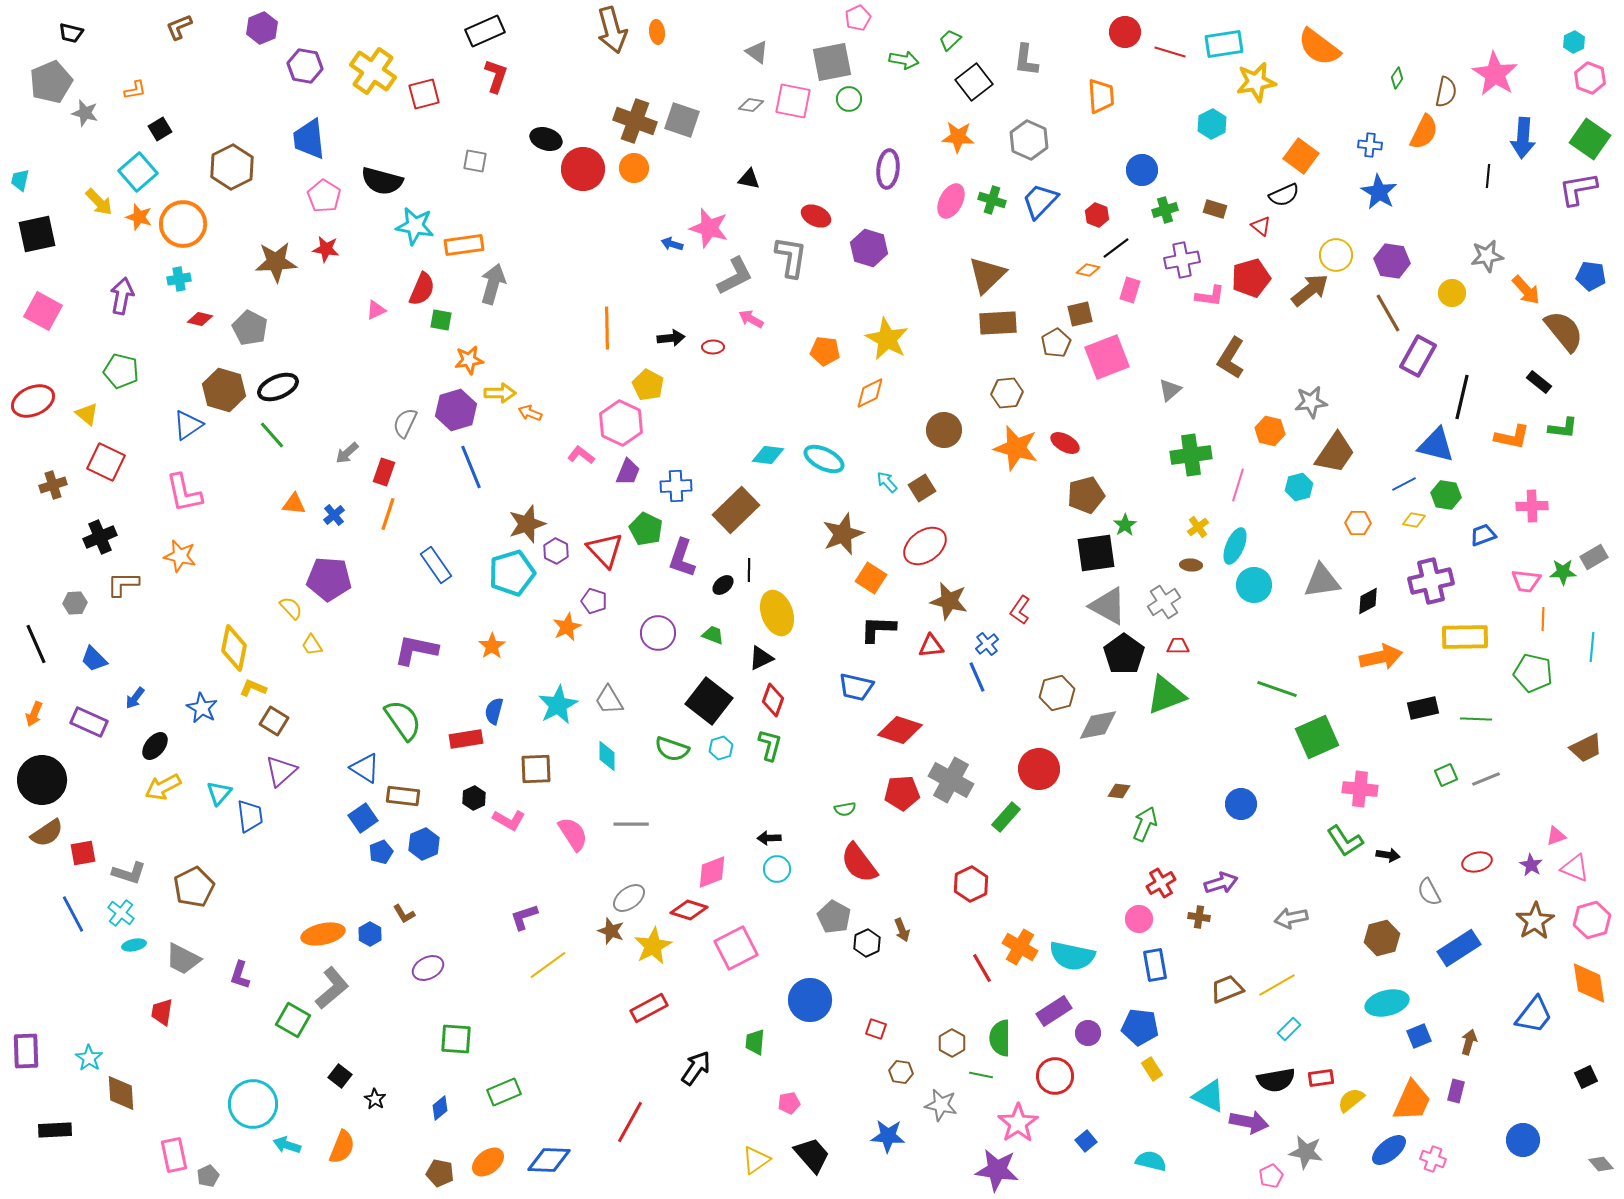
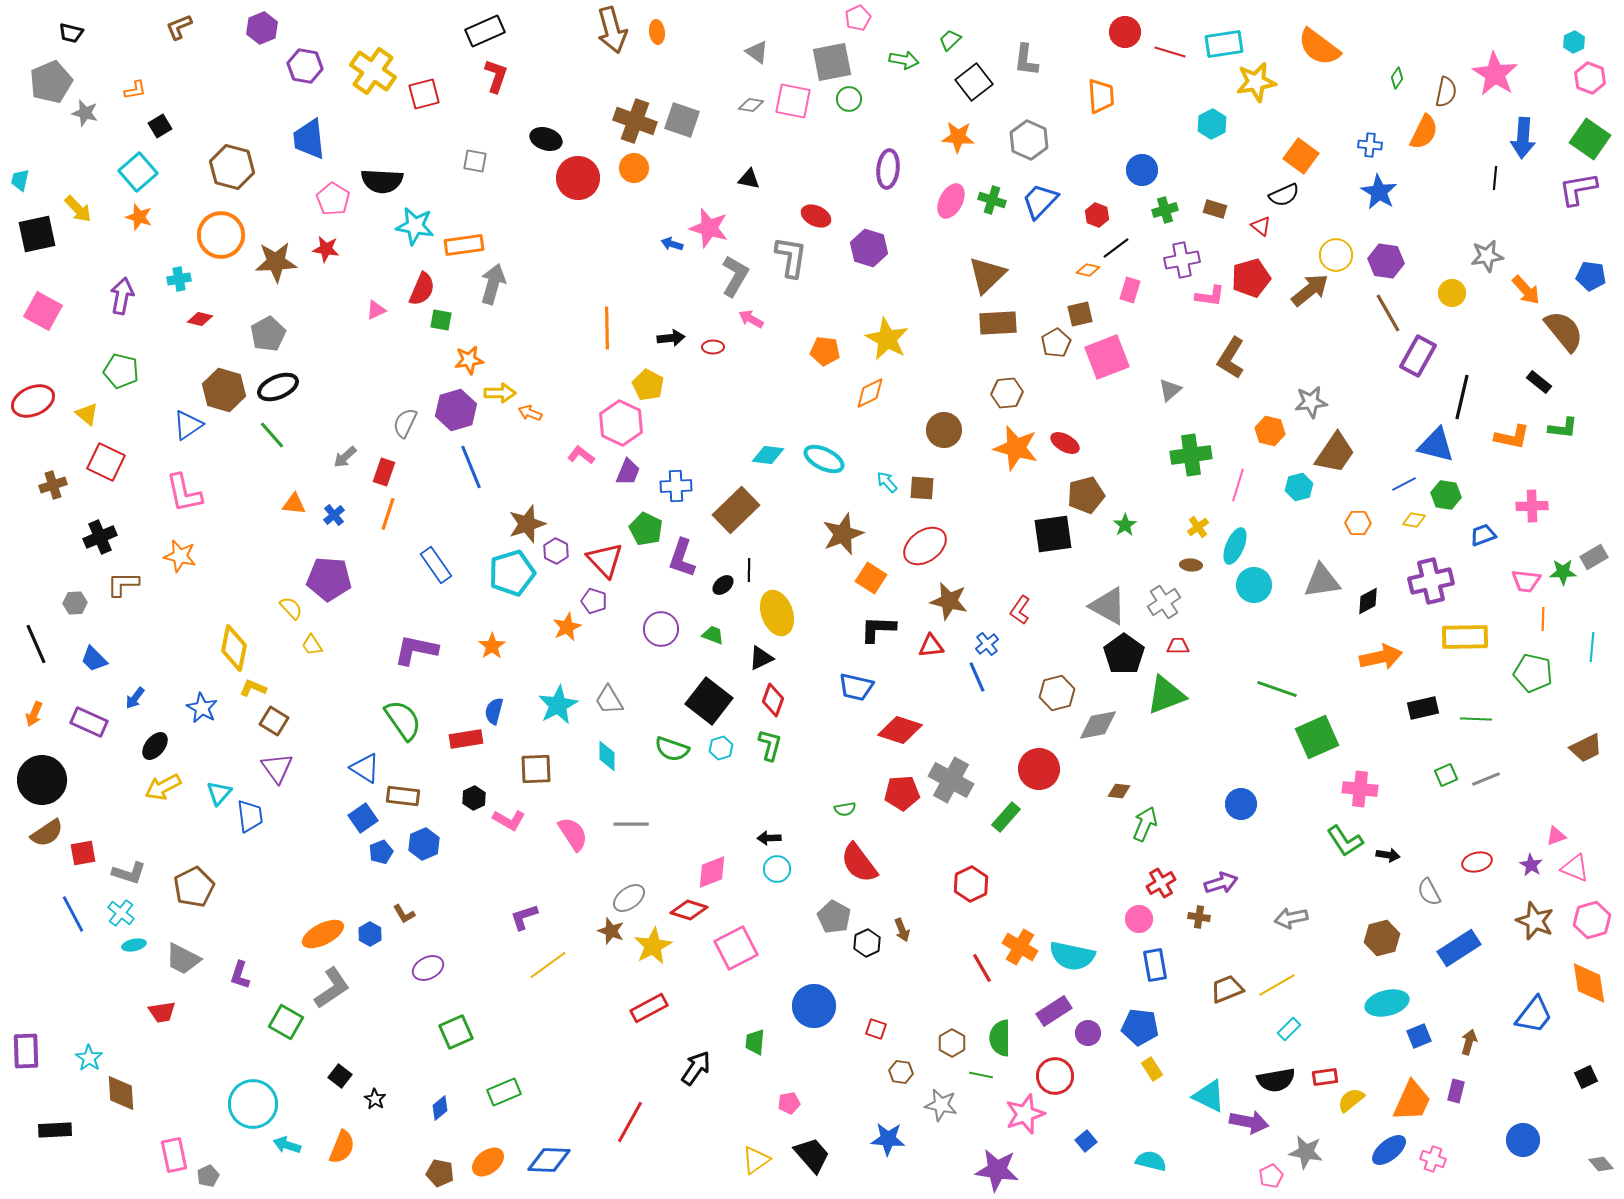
black square at (160, 129): moved 3 px up
brown hexagon at (232, 167): rotated 18 degrees counterclockwise
red circle at (583, 169): moved 5 px left, 9 px down
black line at (1488, 176): moved 7 px right, 2 px down
black semicircle at (382, 181): rotated 12 degrees counterclockwise
pink pentagon at (324, 196): moved 9 px right, 3 px down
yellow arrow at (99, 202): moved 21 px left, 7 px down
orange circle at (183, 224): moved 38 px right, 11 px down
purple hexagon at (1392, 261): moved 6 px left
gray L-shape at (735, 276): rotated 33 degrees counterclockwise
gray pentagon at (250, 328): moved 18 px right, 6 px down; rotated 16 degrees clockwise
gray arrow at (347, 453): moved 2 px left, 4 px down
brown square at (922, 488): rotated 36 degrees clockwise
red triangle at (605, 550): moved 10 px down
black square at (1096, 553): moved 43 px left, 19 px up
purple circle at (658, 633): moved 3 px right, 4 px up
purple triangle at (281, 771): moved 4 px left, 3 px up; rotated 24 degrees counterclockwise
brown star at (1535, 921): rotated 18 degrees counterclockwise
orange ellipse at (323, 934): rotated 15 degrees counterclockwise
gray L-shape at (332, 988): rotated 6 degrees clockwise
blue circle at (810, 1000): moved 4 px right, 6 px down
red trapezoid at (162, 1012): rotated 108 degrees counterclockwise
green square at (293, 1020): moved 7 px left, 2 px down
green square at (456, 1039): moved 7 px up; rotated 28 degrees counterclockwise
red rectangle at (1321, 1078): moved 4 px right, 1 px up
pink star at (1018, 1123): moved 7 px right, 9 px up; rotated 15 degrees clockwise
blue star at (888, 1136): moved 3 px down
